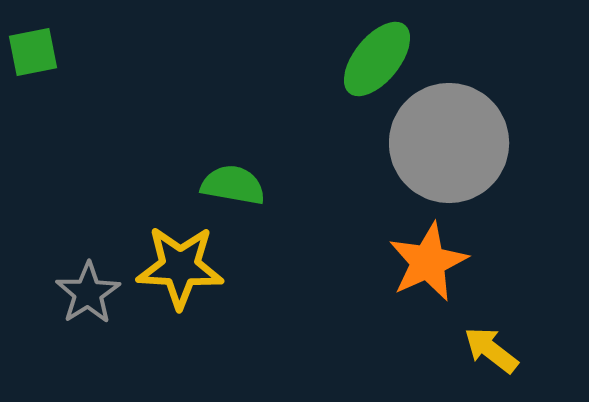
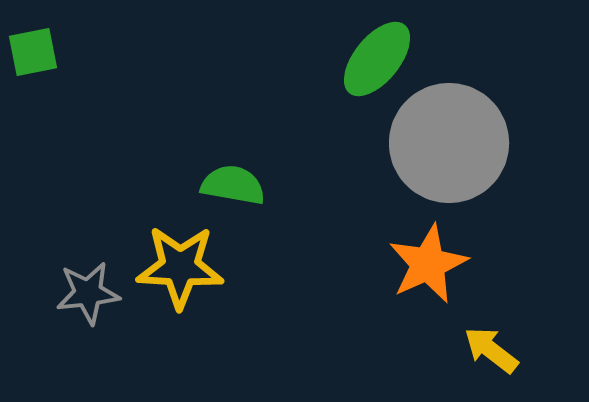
orange star: moved 2 px down
gray star: rotated 26 degrees clockwise
